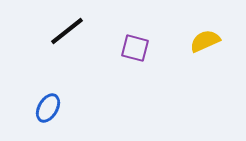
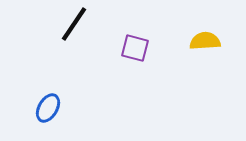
black line: moved 7 px right, 7 px up; rotated 18 degrees counterclockwise
yellow semicircle: rotated 20 degrees clockwise
